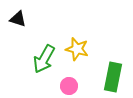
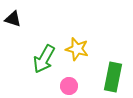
black triangle: moved 5 px left
